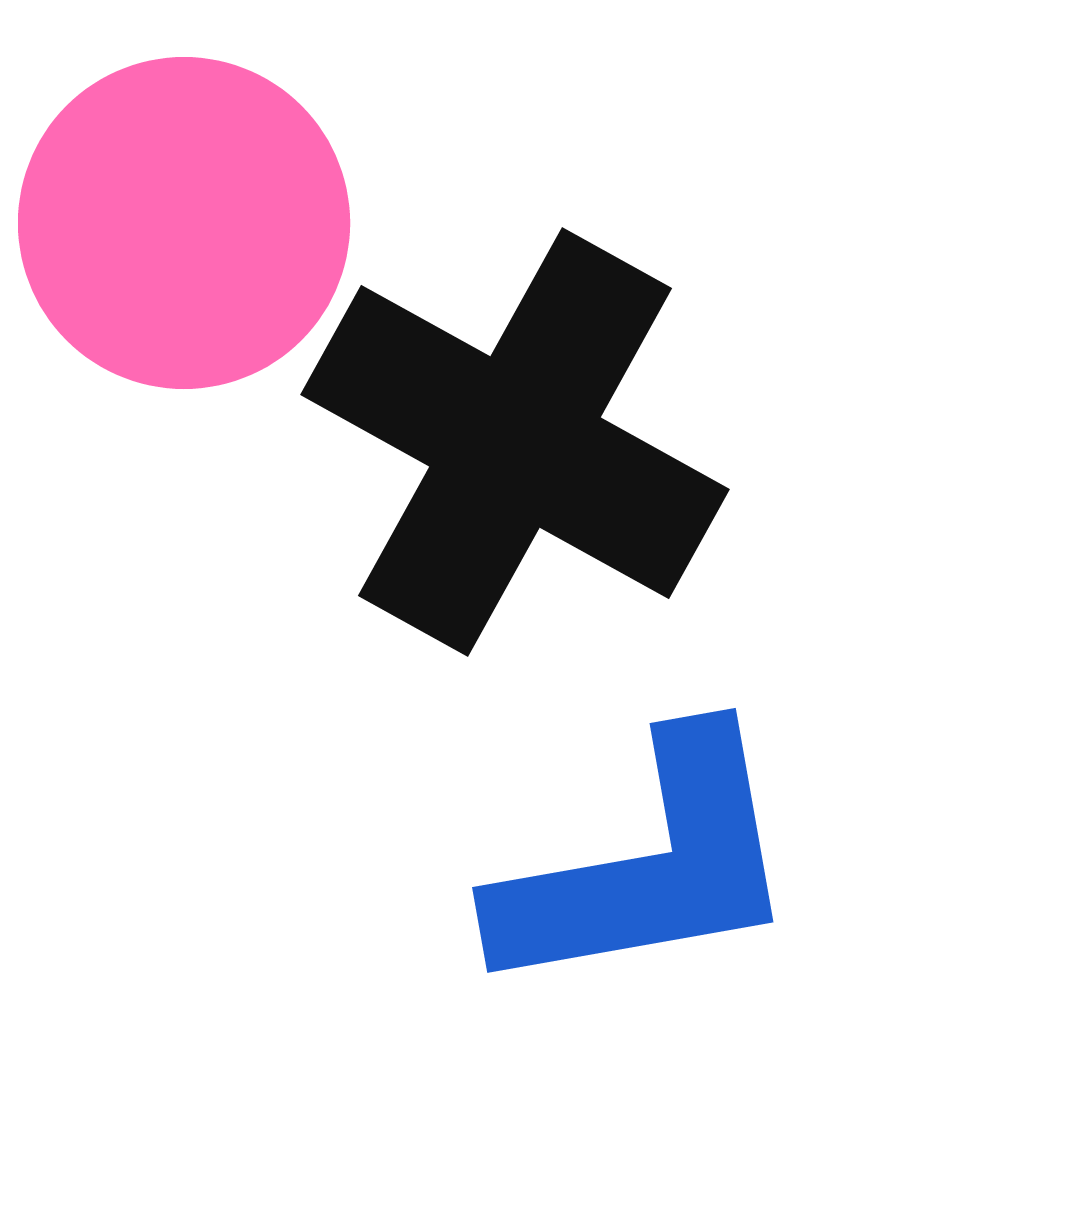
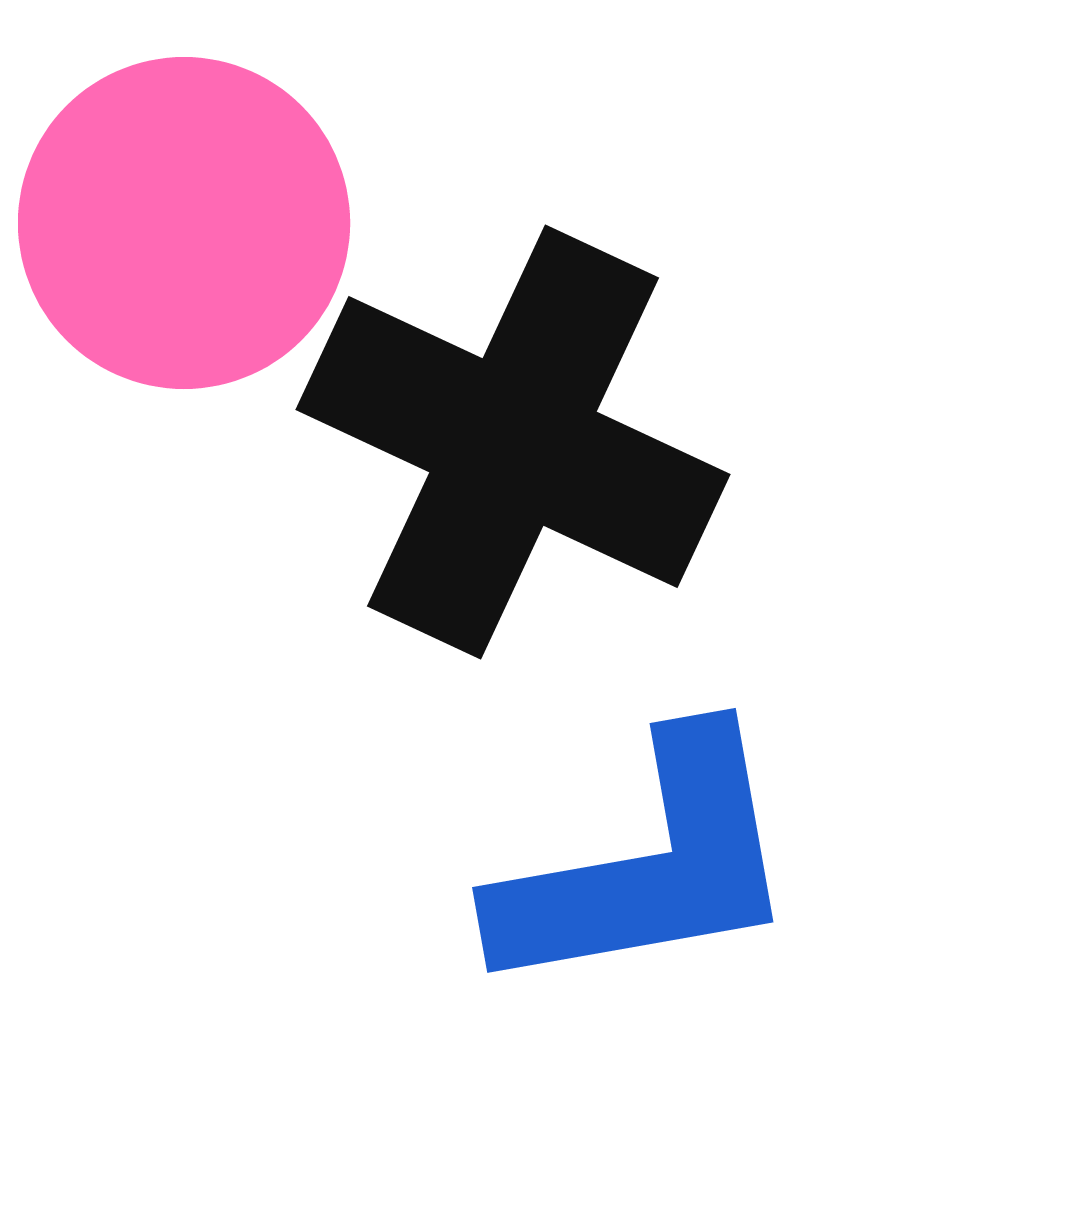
black cross: moved 2 px left; rotated 4 degrees counterclockwise
